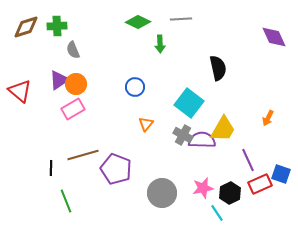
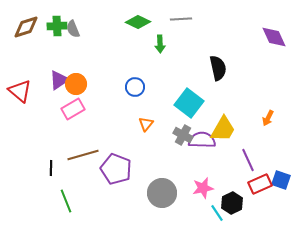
gray semicircle: moved 21 px up
blue square: moved 6 px down
black hexagon: moved 2 px right, 10 px down
